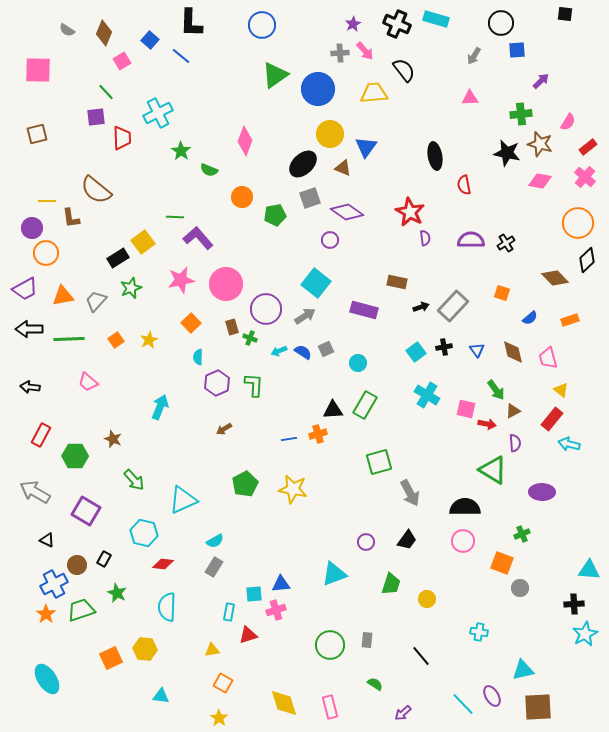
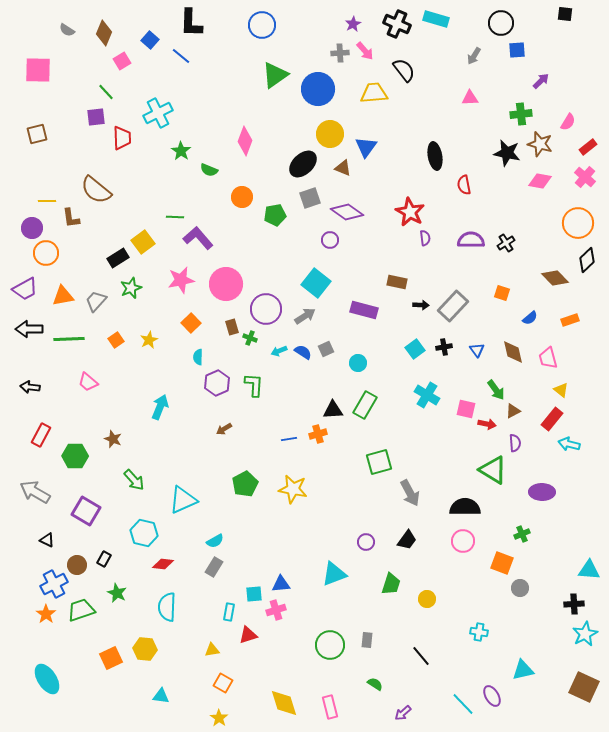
black arrow at (421, 307): moved 2 px up; rotated 21 degrees clockwise
cyan square at (416, 352): moved 1 px left, 3 px up
brown square at (538, 707): moved 46 px right, 20 px up; rotated 28 degrees clockwise
